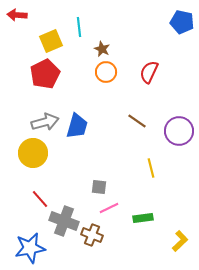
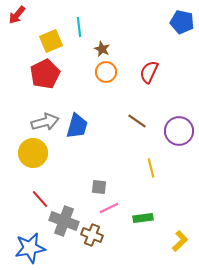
red arrow: rotated 54 degrees counterclockwise
